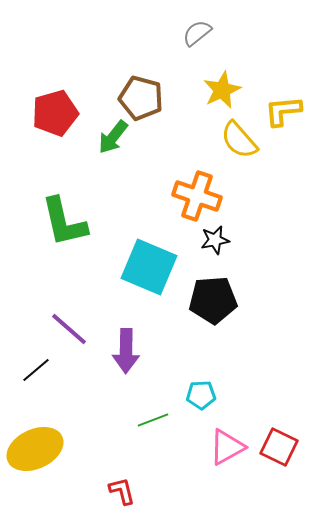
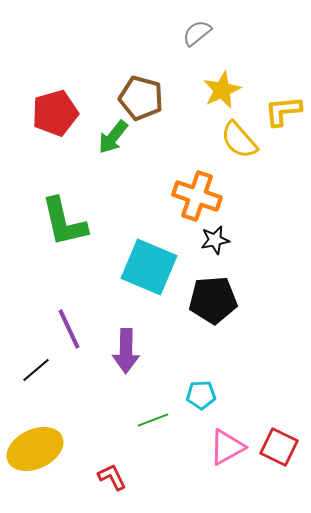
purple line: rotated 24 degrees clockwise
red L-shape: moved 10 px left, 14 px up; rotated 12 degrees counterclockwise
